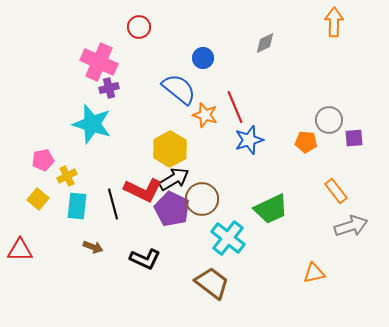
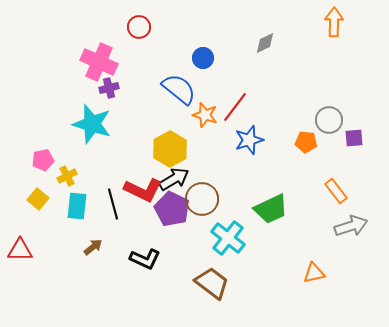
red line: rotated 60 degrees clockwise
brown arrow: rotated 60 degrees counterclockwise
